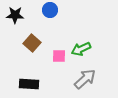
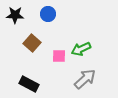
blue circle: moved 2 px left, 4 px down
black rectangle: rotated 24 degrees clockwise
